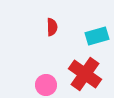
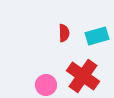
red semicircle: moved 12 px right, 6 px down
red cross: moved 2 px left, 2 px down
